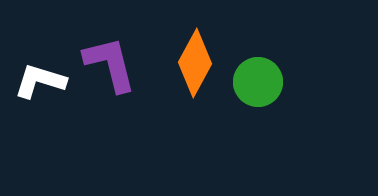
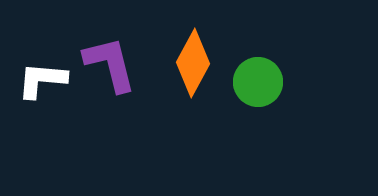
orange diamond: moved 2 px left
white L-shape: moved 2 px right, 1 px up; rotated 12 degrees counterclockwise
